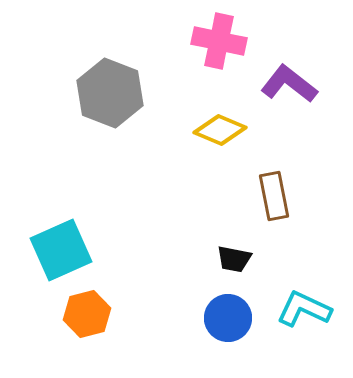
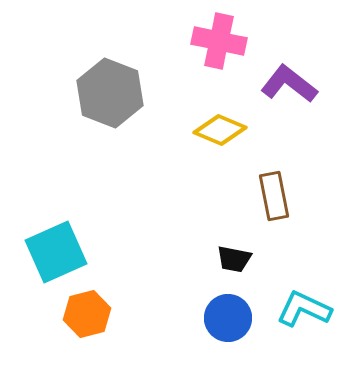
cyan square: moved 5 px left, 2 px down
